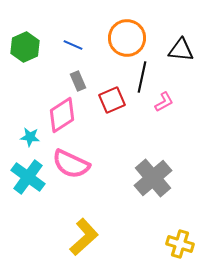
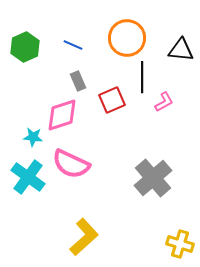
black line: rotated 12 degrees counterclockwise
pink diamond: rotated 15 degrees clockwise
cyan star: moved 3 px right
